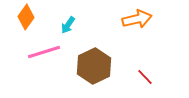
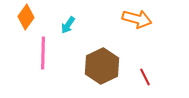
orange arrow: rotated 28 degrees clockwise
pink line: moved 1 px left, 1 px down; rotated 72 degrees counterclockwise
brown hexagon: moved 8 px right
red line: rotated 18 degrees clockwise
